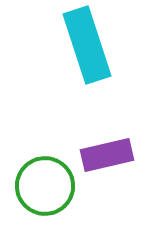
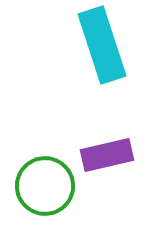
cyan rectangle: moved 15 px right
